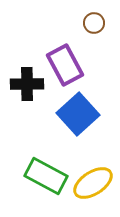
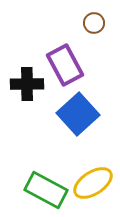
green rectangle: moved 14 px down
